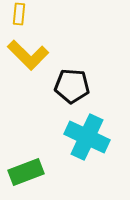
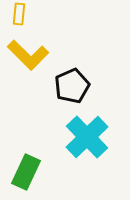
black pentagon: rotated 28 degrees counterclockwise
cyan cross: rotated 21 degrees clockwise
green rectangle: rotated 44 degrees counterclockwise
